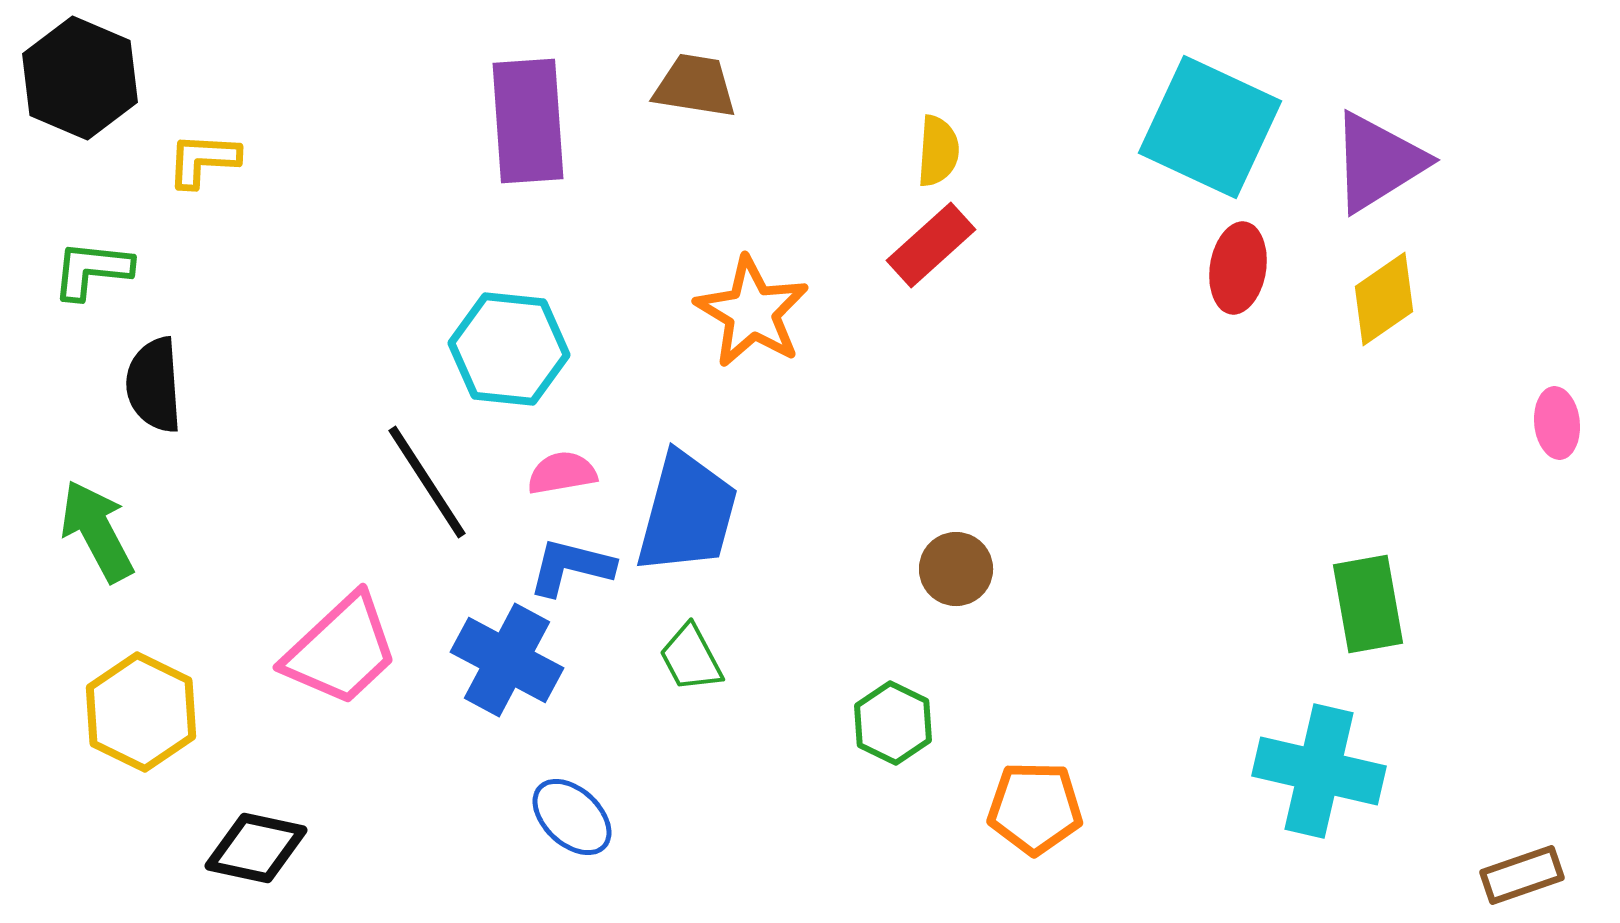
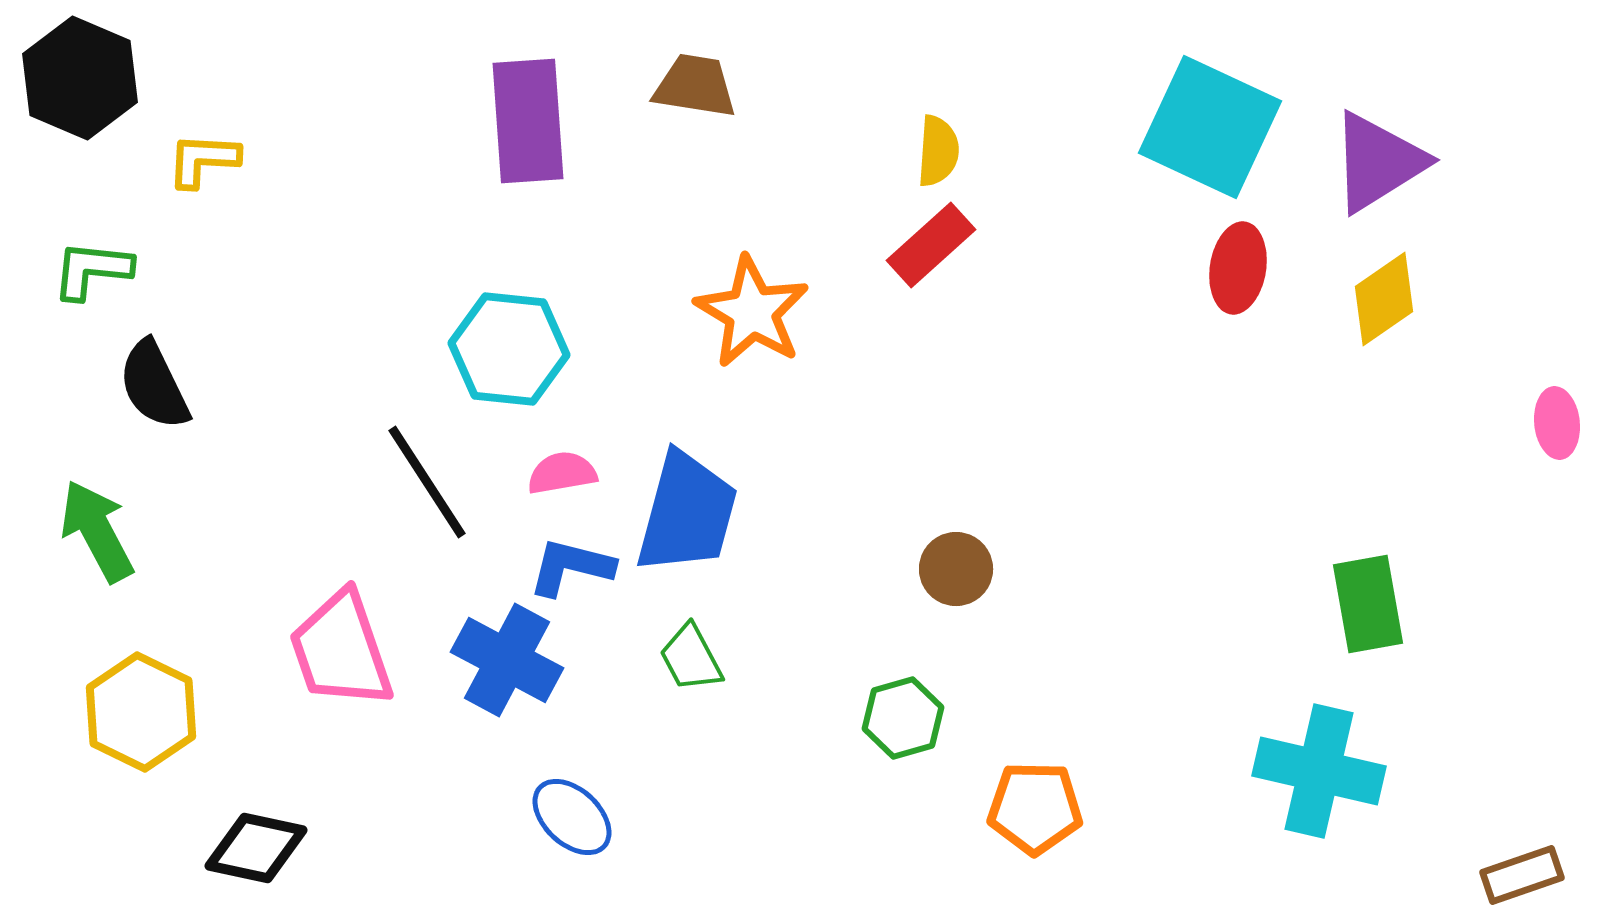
black semicircle: rotated 22 degrees counterclockwise
pink trapezoid: rotated 114 degrees clockwise
green hexagon: moved 10 px right, 5 px up; rotated 18 degrees clockwise
